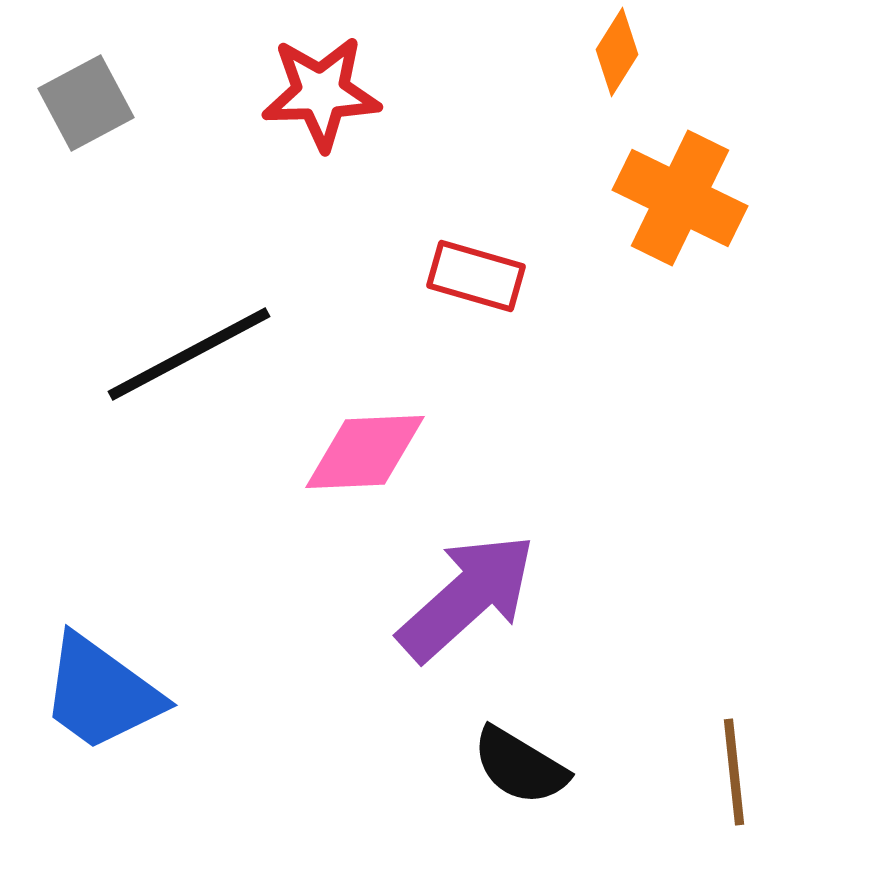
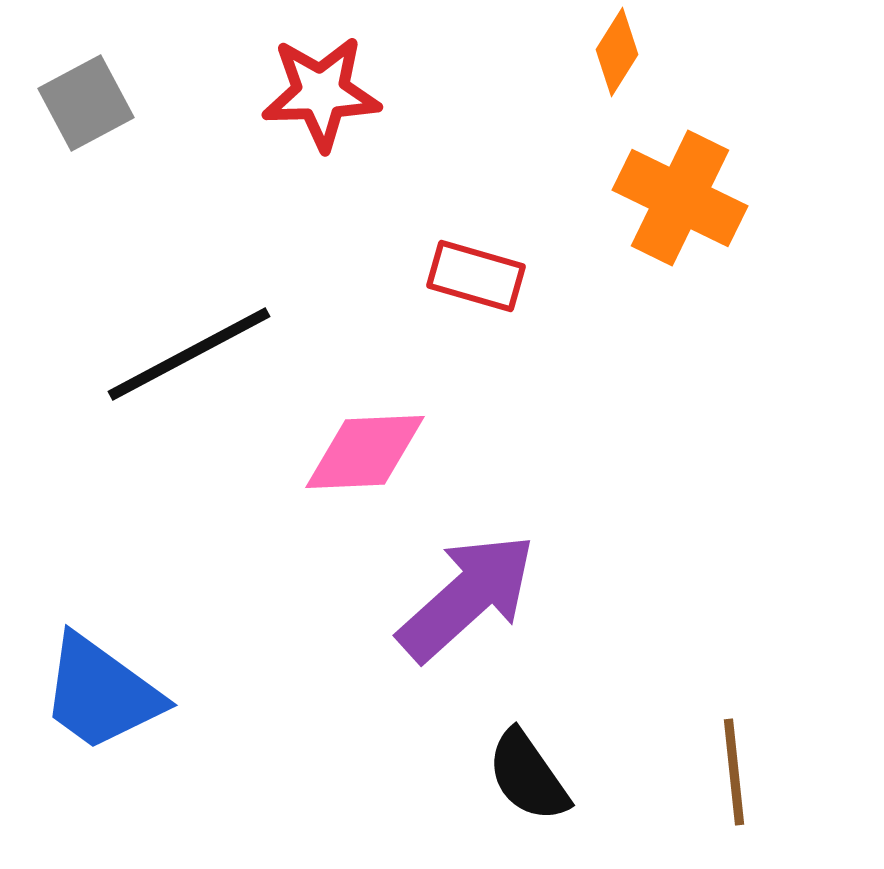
black semicircle: moved 8 px right, 10 px down; rotated 24 degrees clockwise
